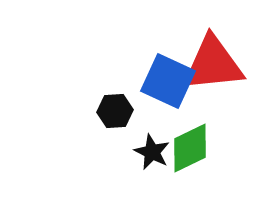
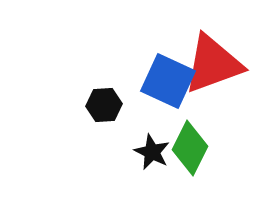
red triangle: rotated 14 degrees counterclockwise
black hexagon: moved 11 px left, 6 px up
green diamond: rotated 38 degrees counterclockwise
